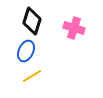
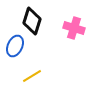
blue ellipse: moved 11 px left, 5 px up
